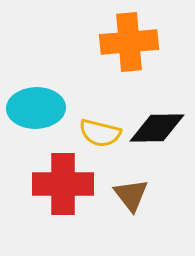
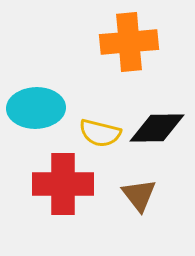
brown triangle: moved 8 px right
